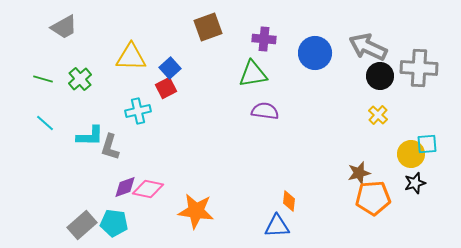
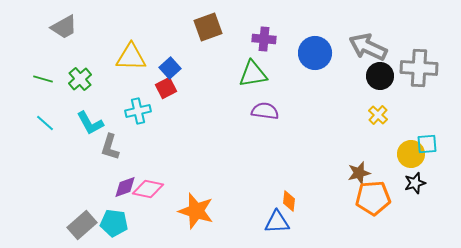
cyan L-shape: moved 13 px up; rotated 60 degrees clockwise
orange star: rotated 9 degrees clockwise
blue triangle: moved 4 px up
